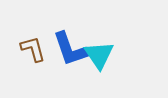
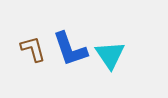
cyan triangle: moved 11 px right
